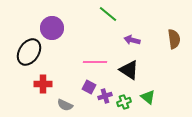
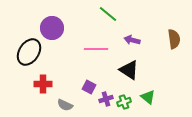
pink line: moved 1 px right, 13 px up
purple cross: moved 1 px right, 3 px down
